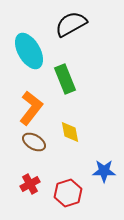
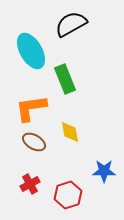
cyan ellipse: moved 2 px right
orange L-shape: rotated 136 degrees counterclockwise
red hexagon: moved 2 px down
